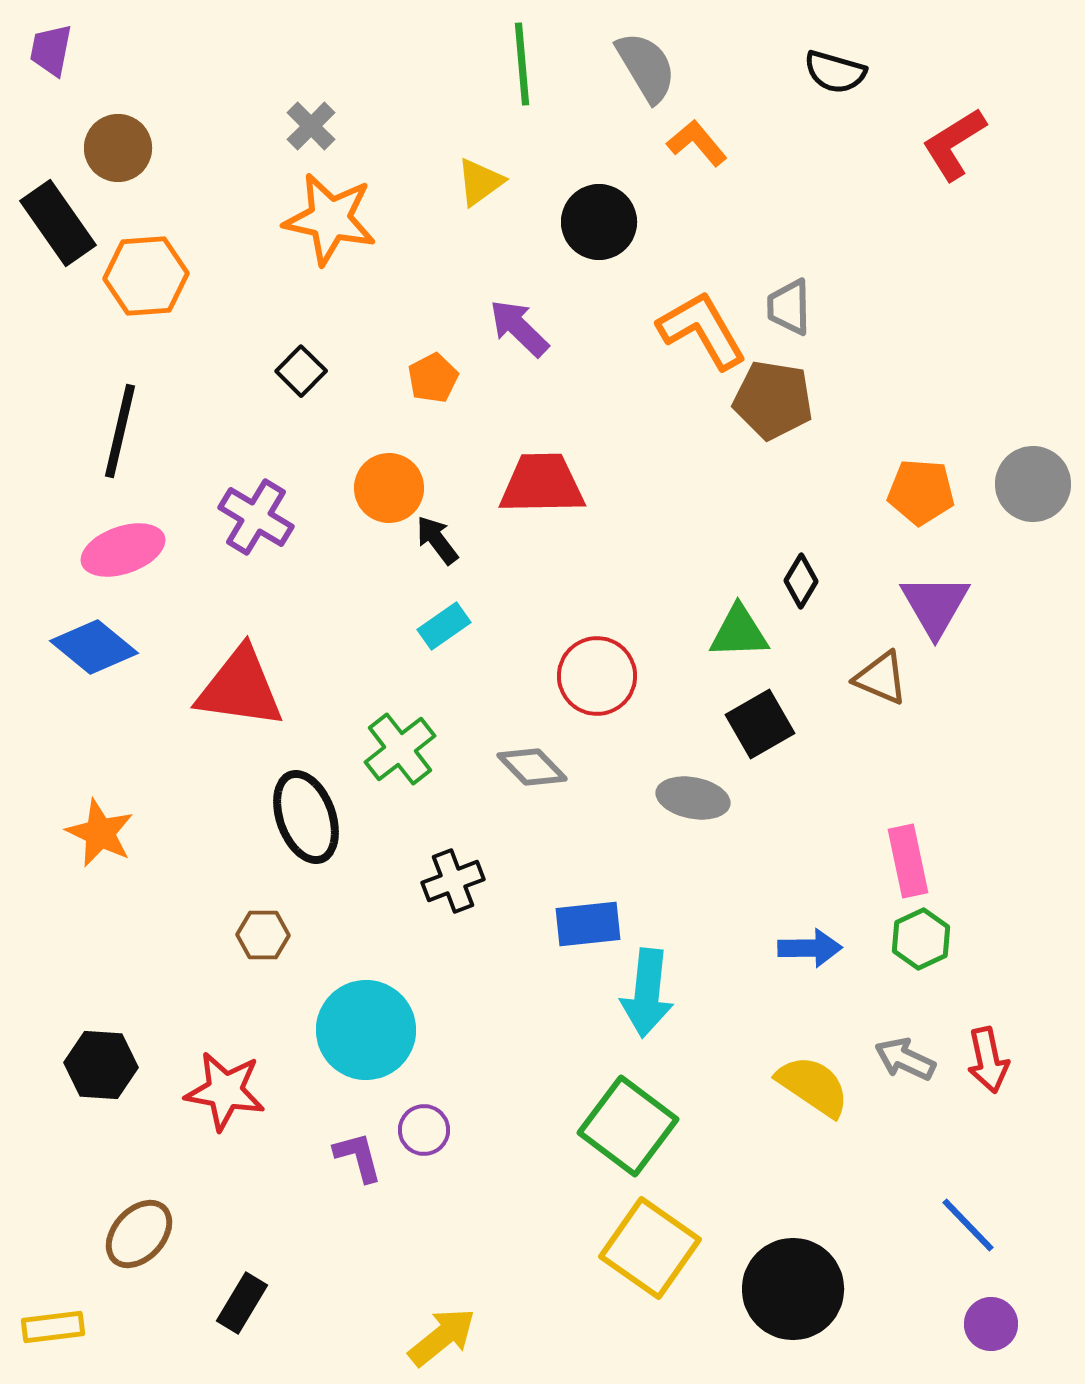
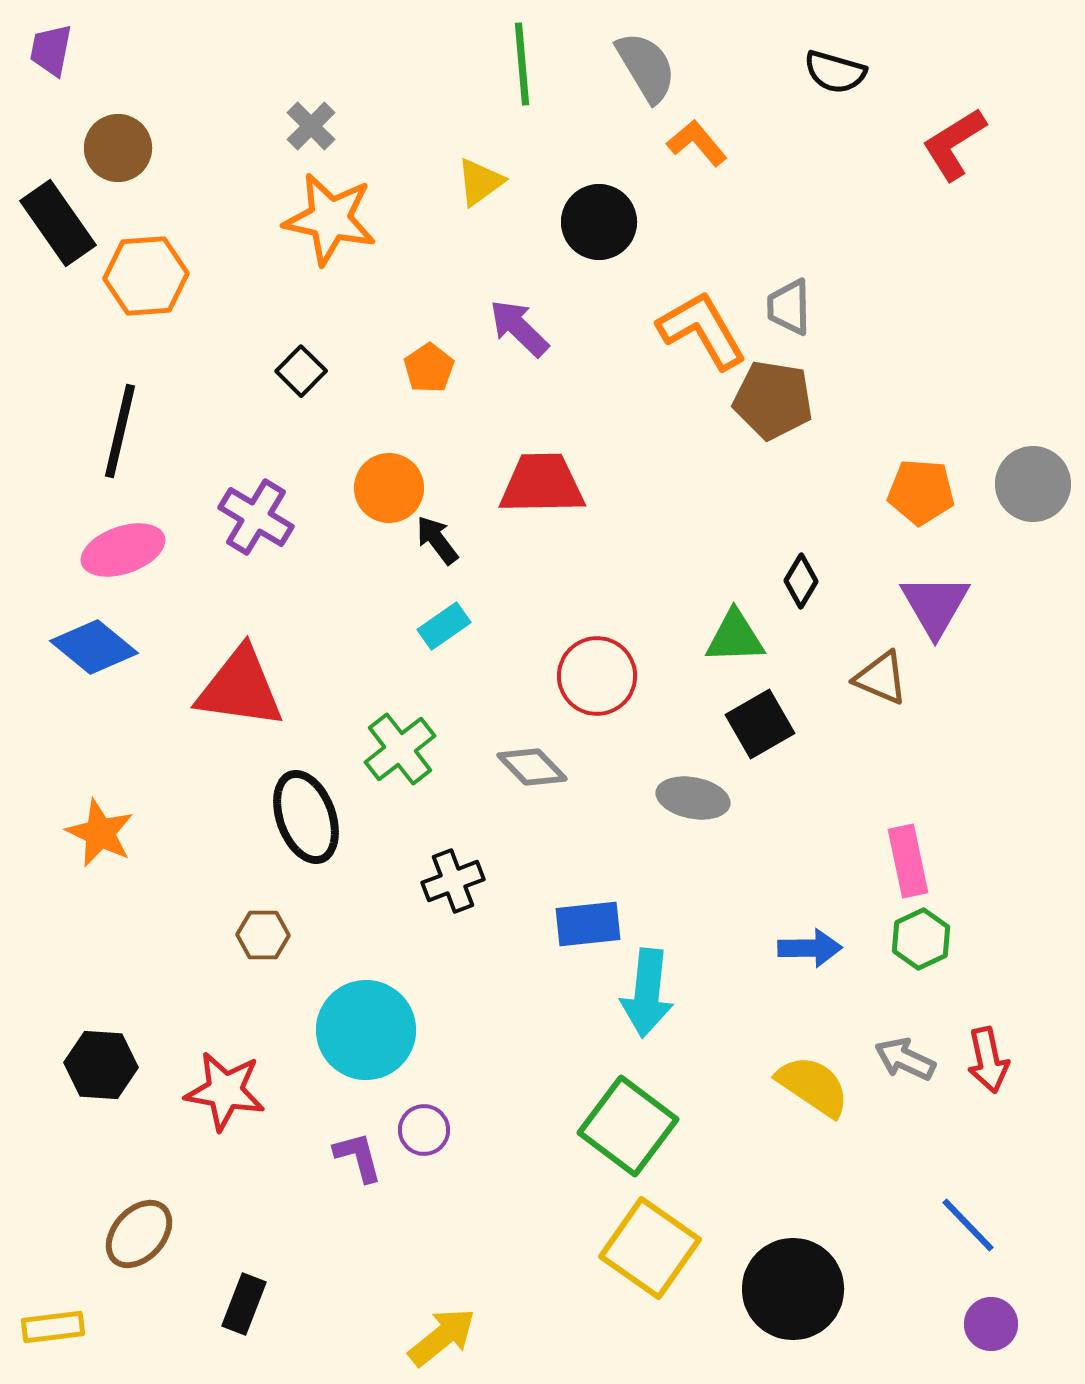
orange pentagon at (433, 378): moved 4 px left, 10 px up; rotated 6 degrees counterclockwise
green triangle at (739, 632): moved 4 px left, 5 px down
black rectangle at (242, 1303): moved 2 px right, 1 px down; rotated 10 degrees counterclockwise
